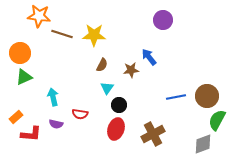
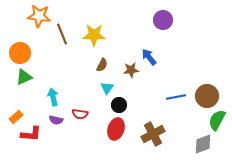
brown line: rotated 50 degrees clockwise
purple semicircle: moved 4 px up
